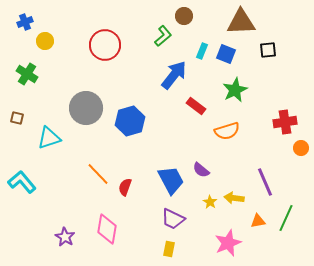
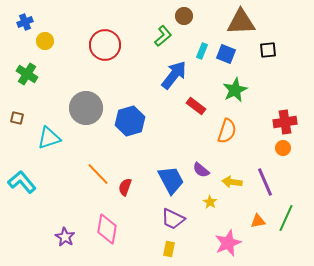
orange semicircle: rotated 55 degrees counterclockwise
orange circle: moved 18 px left
yellow arrow: moved 2 px left, 16 px up
